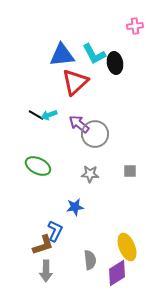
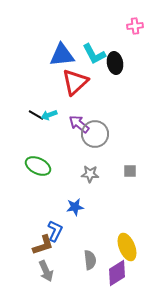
gray arrow: rotated 25 degrees counterclockwise
